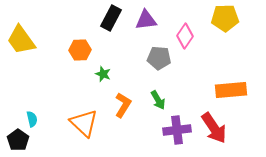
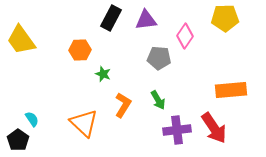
cyan semicircle: rotated 21 degrees counterclockwise
